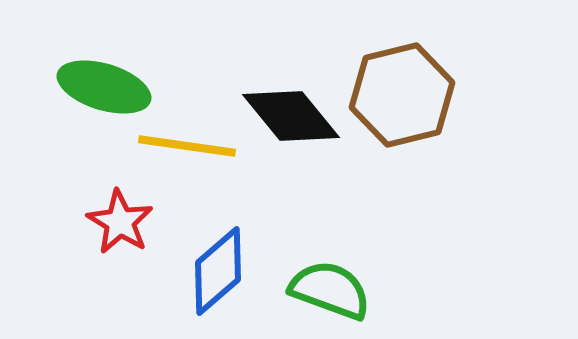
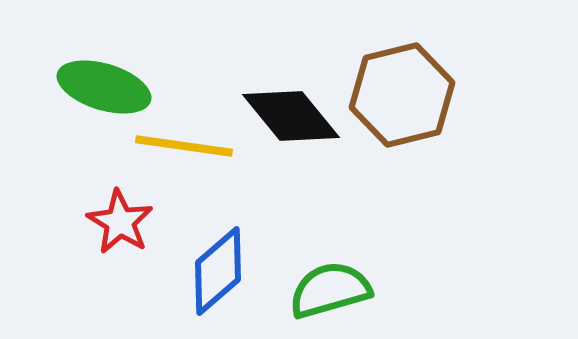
yellow line: moved 3 px left
green semicircle: rotated 36 degrees counterclockwise
